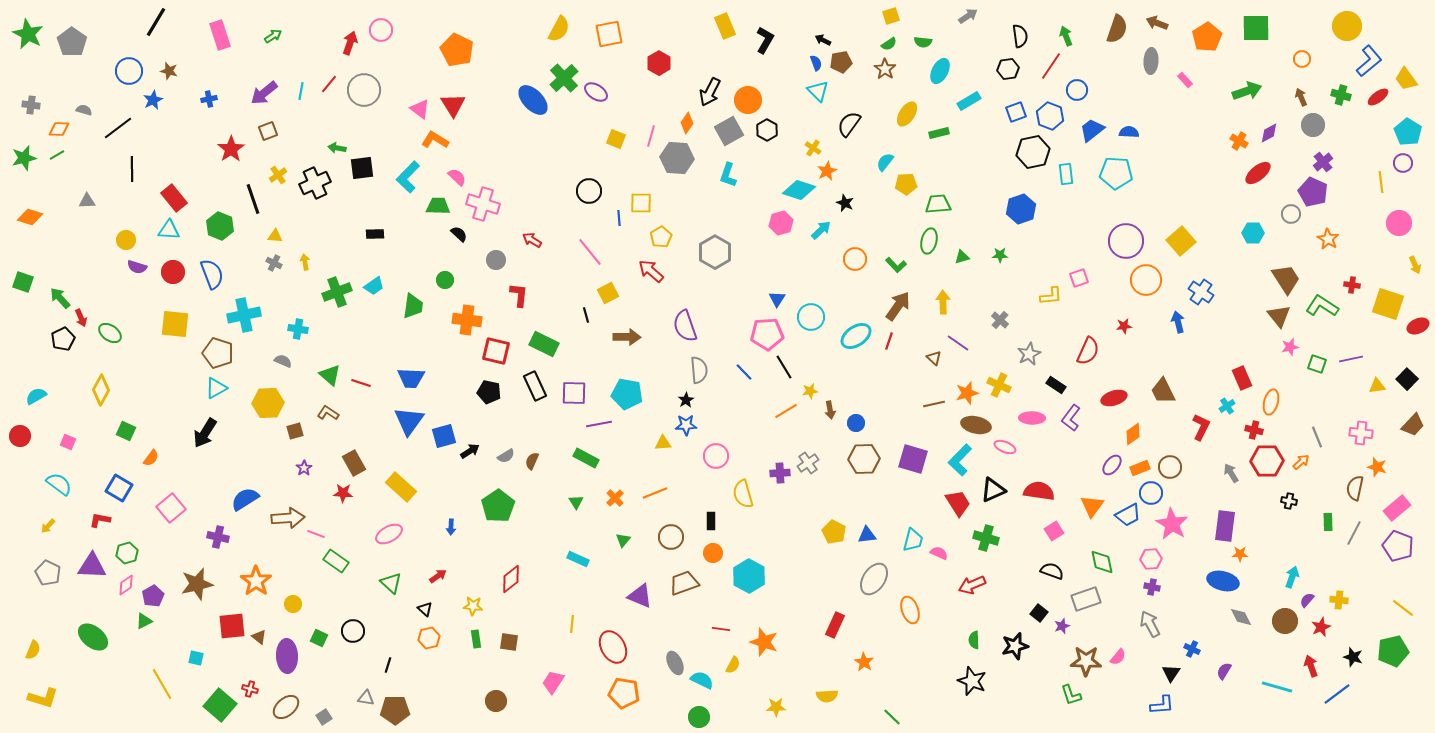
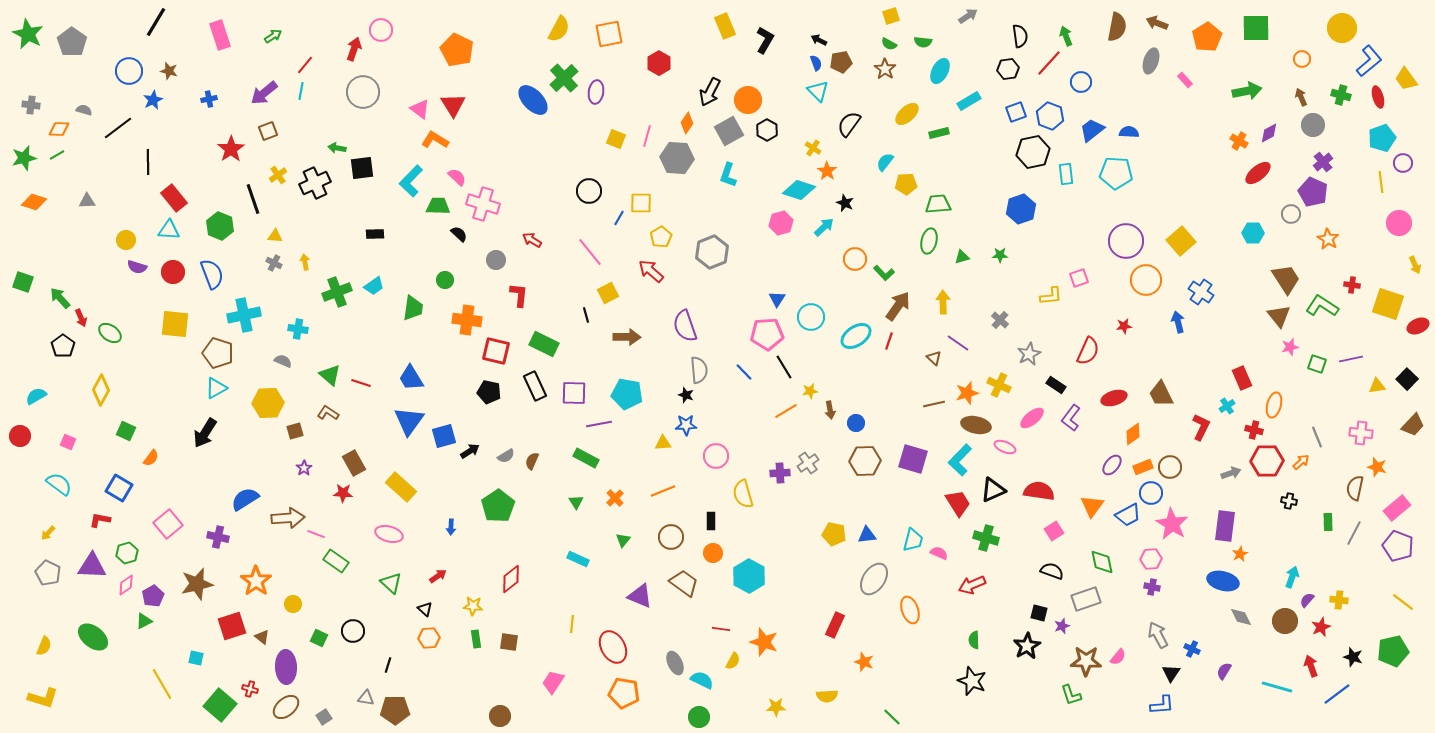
yellow circle at (1347, 26): moved 5 px left, 2 px down
brown semicircle at (1117, 29): moved 2 px up; rotated 8 degrees counterclockwise
black arrow at (823, 40): moved 4 px left
red arrow at (350, 43): moved 4 px right, 6 px down
green semicircle at (889, 44): rotated 63 degrees clockwise
gray ellipse at (1151, 61): rotated 15 degrees clockwise
red line at (1051, 66): moved 2 px left, 3 px up; rotated 8 degrees clockwise
red line at (329, 84): moved 24 px left, 19 px up
gray circle at (364, 90): moved 1 px left, 2 px down
blue circle at (1077, 90): moved 4 px right, 8 px up
green arrow at (1247, 91): rotated 8 degrees clockwise
purple ellipse at (596, 92): rotated 65 degrees clockwise
red ellipse at (1378, 97): rotated 70 degrees counterclockwise
yellow ellipse at (907, 114): rotated 15 degrees clockwise
cyan pentagon at (1408, 132): moved 26 px left, 6 px down; rotated 20 degrees clockwise
pink line at (651, 136): moved 4 px left
black line at (132, 169): moved 16 px right, 7 px up
orange star at (827, 171): rotated 12 degrees counterclockwise
cyan L-shape at (408, 177): moved 3 px right, 4 px down
orange diamond at (30, 217): moved 4 px right, 15 px up
blue line at (619, 218): rotated 35 degrees clockwise
cyan arrow at (821, 230): moved 3 px right, 3 px up
gray hexagon at (715, 252): moved 3 px left; rotated 8 degrees clockwise
green L-shape at (896, 265): moved 12 px left, 8 px down
green trapezoid at (413, 306): moved 2 px down
black pentagon at (63, 339): moved 7 px down; rotated 10 degrees counterclockwise
blue trapezoid at (411, 378): rotated 56 degrees clockwise
brown trapezoid at (1163, 391): moved 2 px left, 3 px down
black star at (686, 400): moved 5 px up; rotated 21 degrees counterclockwise
orange ellipse at (1271, 402): moved 3 px right, 3 px down
pink ellipse at (1032, 418): rotated 40 degrees counterclockwise
brown hexagon at (864, 459): moved 1 px right, 2 px down
orange rectangle at (1140, 468): moved 3 px right, 1 px up
gray arrow at (1231, 473): rotated 102 degrees clockwise
orange line at (655, 493): moved 8 px right, 2 px up
pink square at (171, 508): moved 3 px left, 16 px down
yellow arrow at (48, 526): moved 7 px down
yellow pentagon at (834, 532): moved 2 px down; rotated 15 degrees counterclockwise
pink ellipse at (389, 534): rotated 44 degrees clockwise
orange star at (1240, 554): rotated 28 degrees counterclockwise
brown trapezoid at (684, 583): rotated 56 degrees clockwise
yellow line at (1403, 608): moved 6 px up
black square at (1039, 613): rotated 24 degrees counterclockwise
gray arrow at (1150, 624): moved 8 px right, 11 px down
red square at (232, 626): rotated 12 degrees counterclockwise
brown triangle at (259, 637): moved 3 px right
orange hexagon at (429, 638): rotated 10 degrees clockwise
black star at (1015, 646): moved 12 px right; rotated 16 degrees counterclockwise
yellow semicircle at (33, 650): moved 11 px right, 4 px up
purple ellipse at (287, 656): moved 1 px left, 11 px down
orange star at (864, 662): rotated 12 degrees counterclockwise
yellow semicircle at (733, 665): moved 4 px up
brown circle at (496, 701): moved 4 px right, 15 px down
